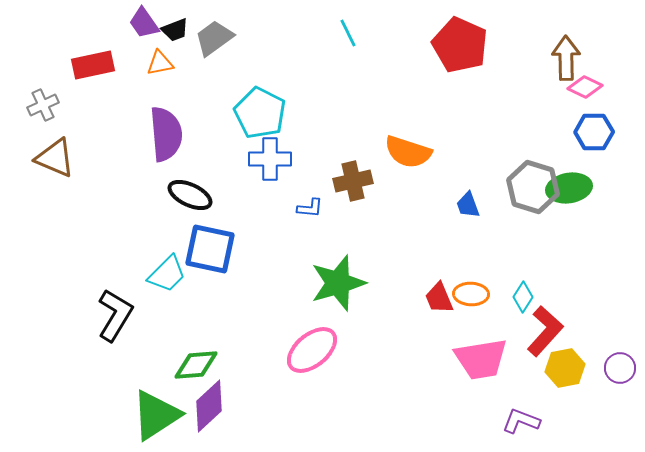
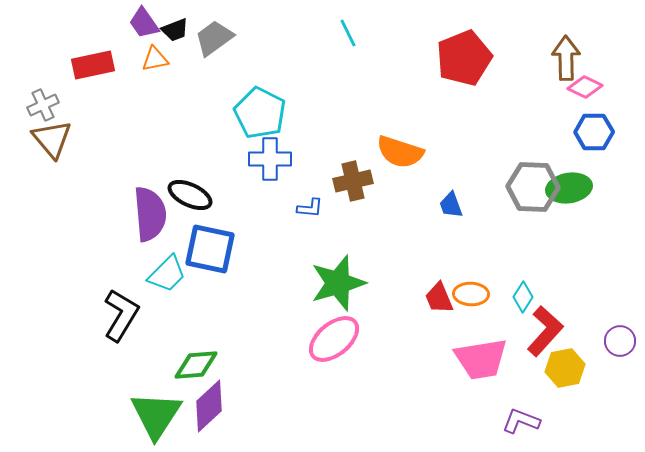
red pentagon: moved 4 px right, 13 px down; rotated 26 degrees clockwise
orange triangle: moved 5 px left, 4 px up
purple semicircle: moved 16 px left, 80 px down
orange semicircle: moved 8 px left
brown triangle: moved 3 px left, 19 px up; rotated 27 degrees clockwise
gray hexagon: rotated 15 degrees counterclockwise
blue trapezoid: moved 17 px left
black L-shape: moved 6 px right
pink ellipse: moved 22 px right, 11 px up
purple circle: moved 27 px up
green triangle: rotated 24 degrees counterclockwise
